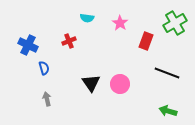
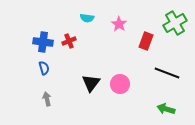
pink star: moved 1 px left, 1 px down
blue cross: moved 15 px right, 3 px up; rotated 18 degrees counterclockwise
black triangle: rotated 12 degrees clockwise
green arrow: moved 2 px left, 2 px up
